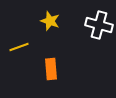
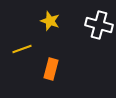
yellow line: moved 3 px right, 2 px down
orange rectangle: rotated 20 degrees clockwise
